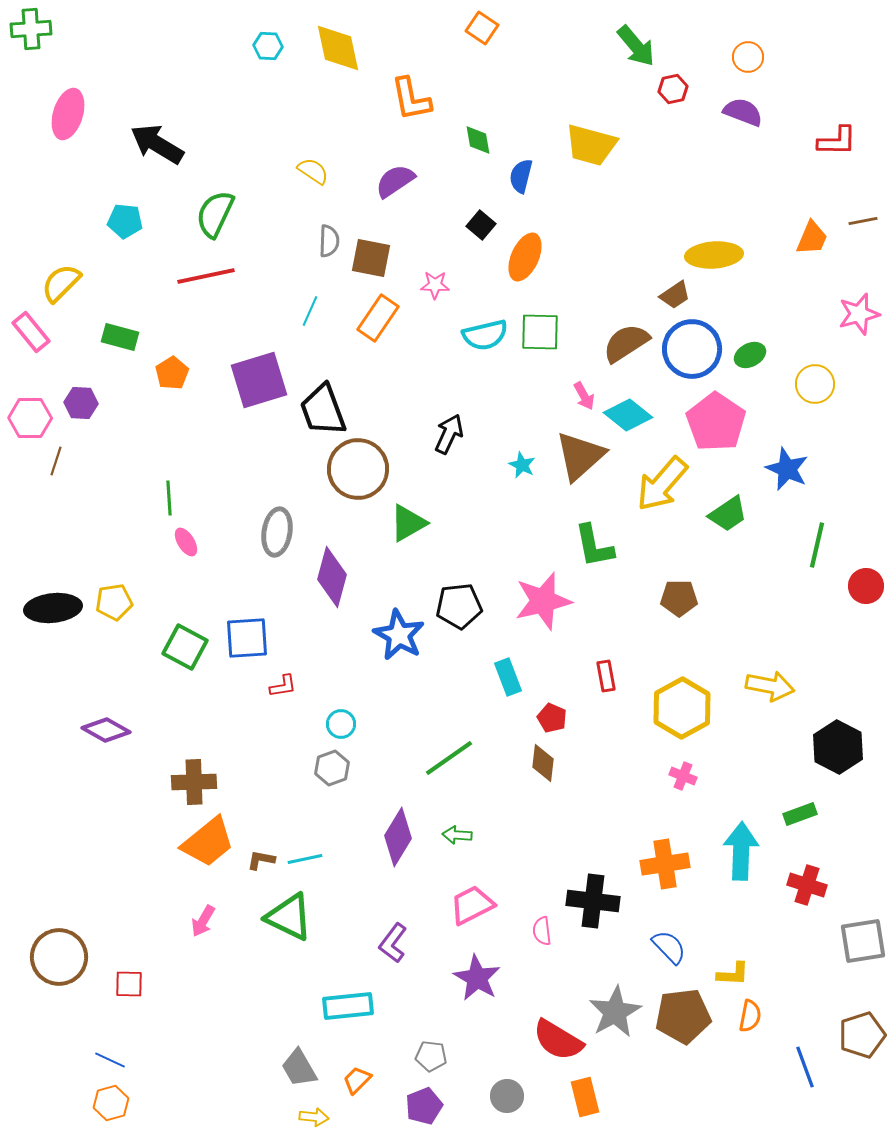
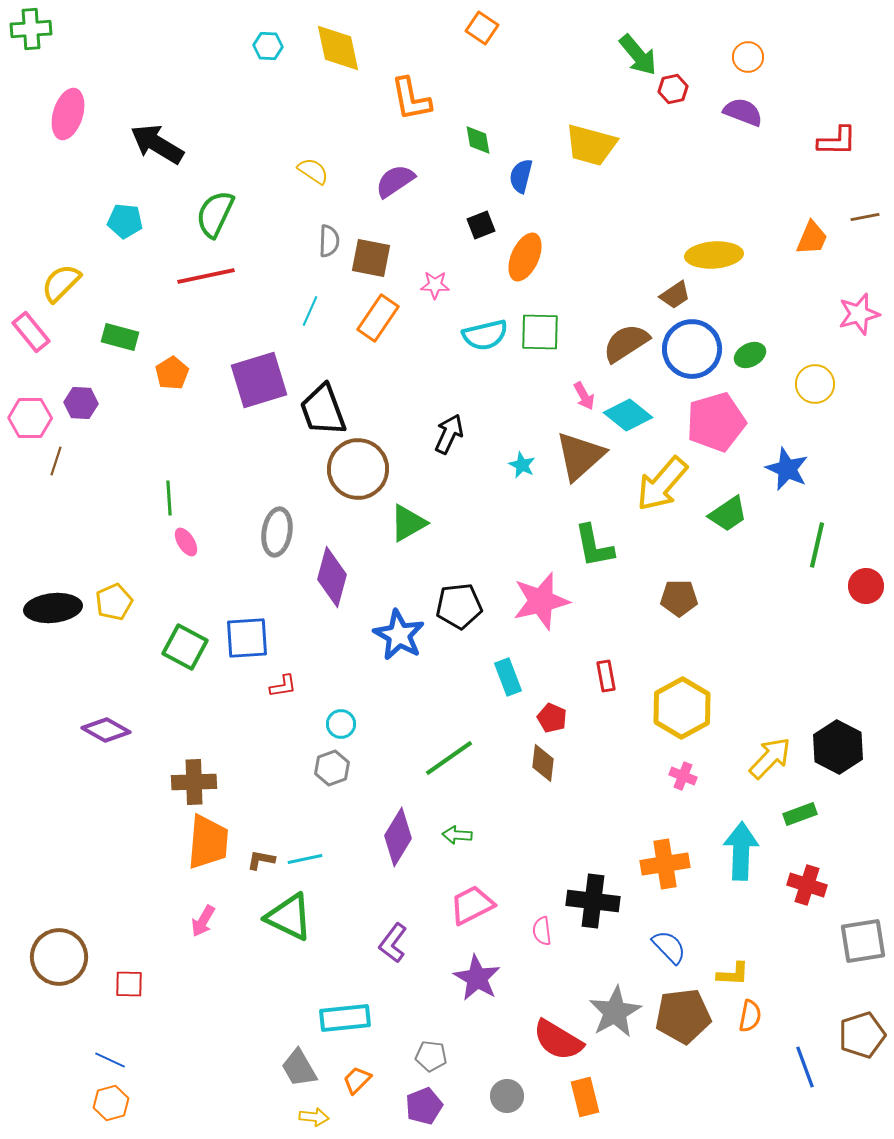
green arrow at (636, 46): moved 2 px right, 9 px down
brown line at (863, 221): moved 2 px right, 4 px up
black square at (481, 225): rotated 28 degrees clockwise
pink pentagon at (716, 422): rotated 22 degrees clockwise
pink star at (543, 601): moved 2 px left
yellow pentagon at (114, 602): rotated 15 degrees counterclockwise
yellow arrow at (770, 686): moved 72 px down; rotated 57 degrees counterclockwise
orange trapezoid at (208, 842): rotated 46 degrees counterclockwise
cyan rectangle at (348, 1006): moved 3 px left, 12 px down
